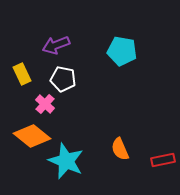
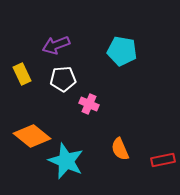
white pentagon: rotated 15 degrees counterclockwise
pink cross: moved 44 px right; rotated 18 degrees counterclockwise
